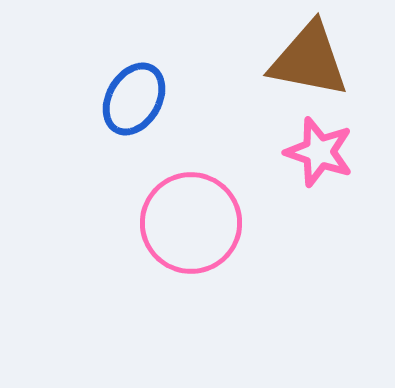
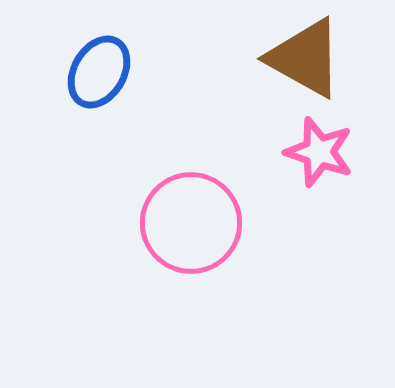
brown triangle: moved 4 px left, 2 px up; rotated 18 degrees clockwise
blue ellipse: moved 35 px left, 27 px up
